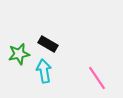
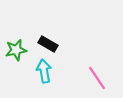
green star: moved 3 px left, 4 px up
